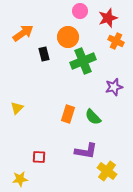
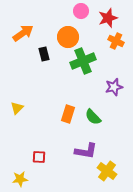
pink circle: moved 1 px right
